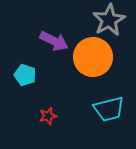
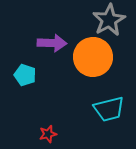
purple arrow: moved 2 px left, 2 px down; rotated 24 degrees counterclockwise
red star: moved 18 px down
